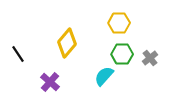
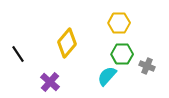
gray cross: moved 3 px left, 8 px down; rotated 28 degrees counterclockwise
cyan semicircle: moved 3 px right
